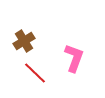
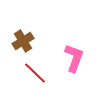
brown cross: moved 1 px left
